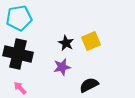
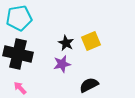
purple star: moved 3 px up
